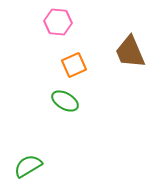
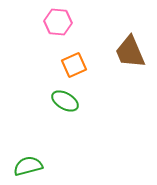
green semicircle: rotated 16 degrees clockwise
